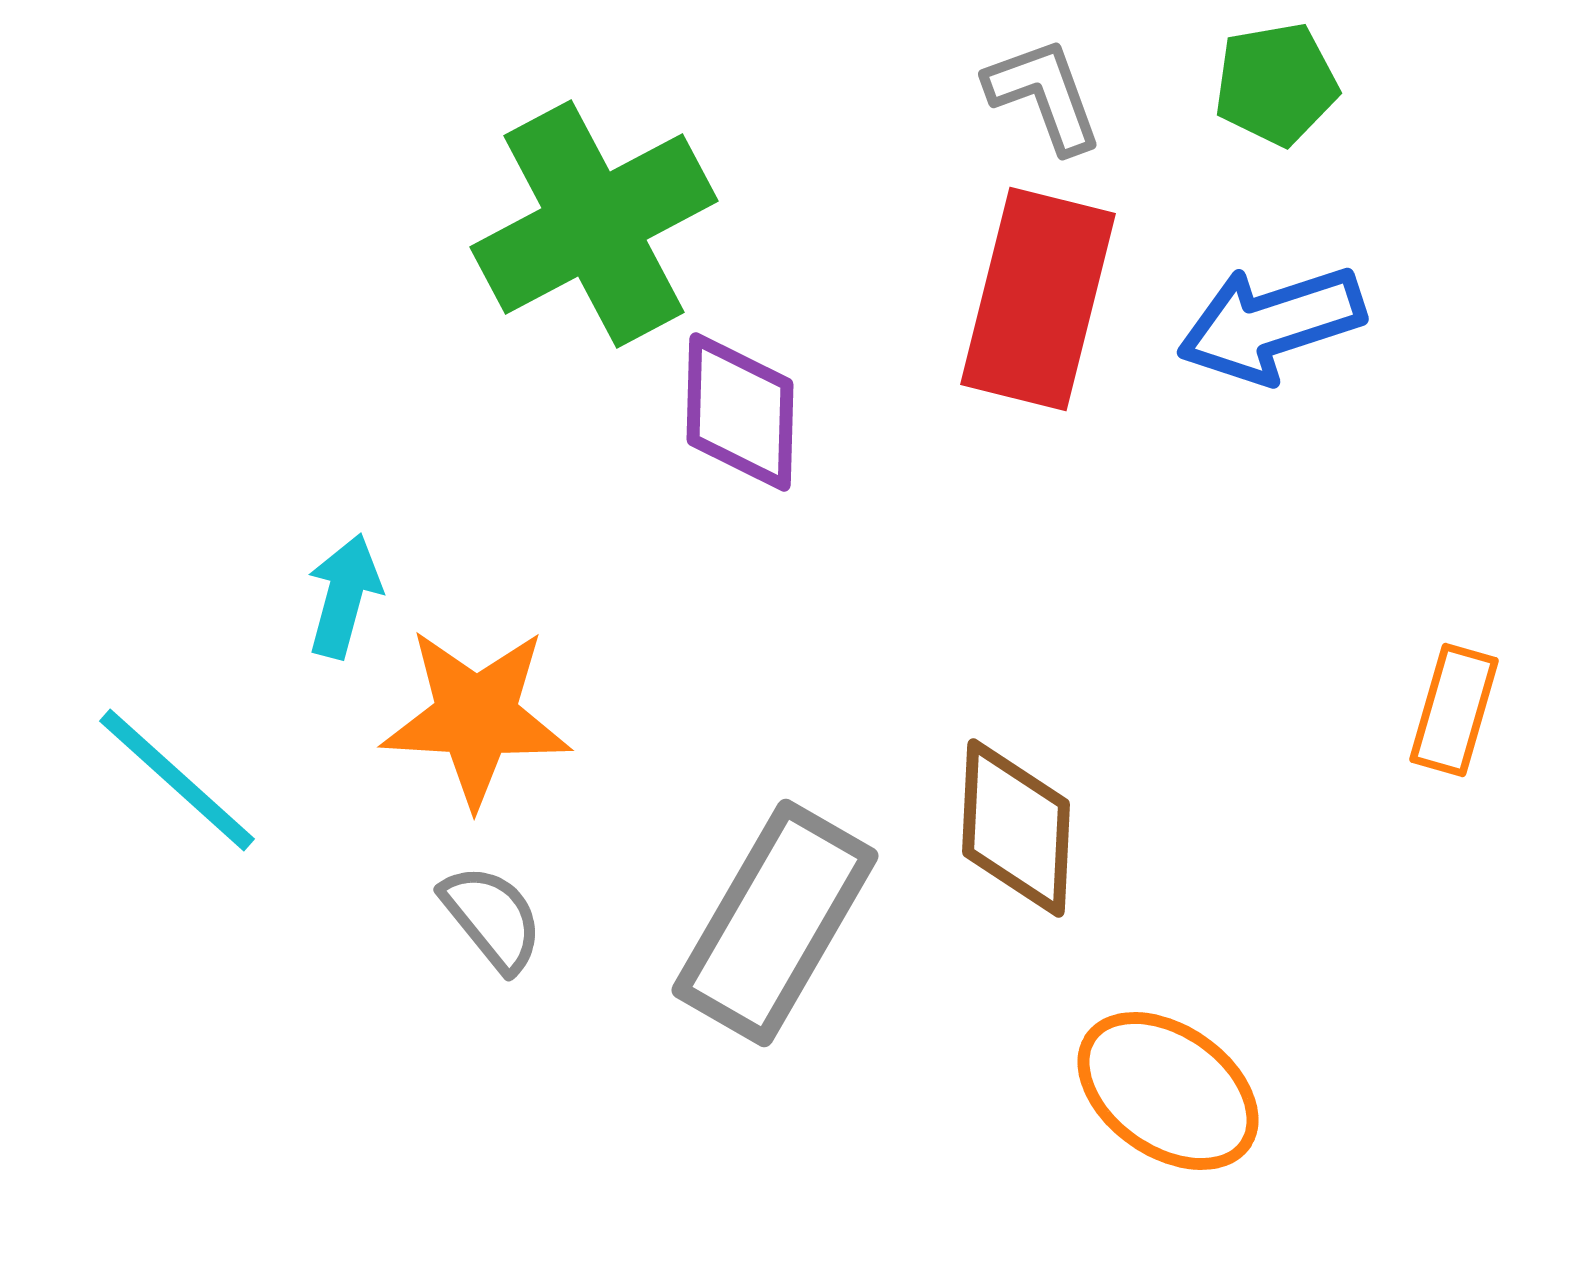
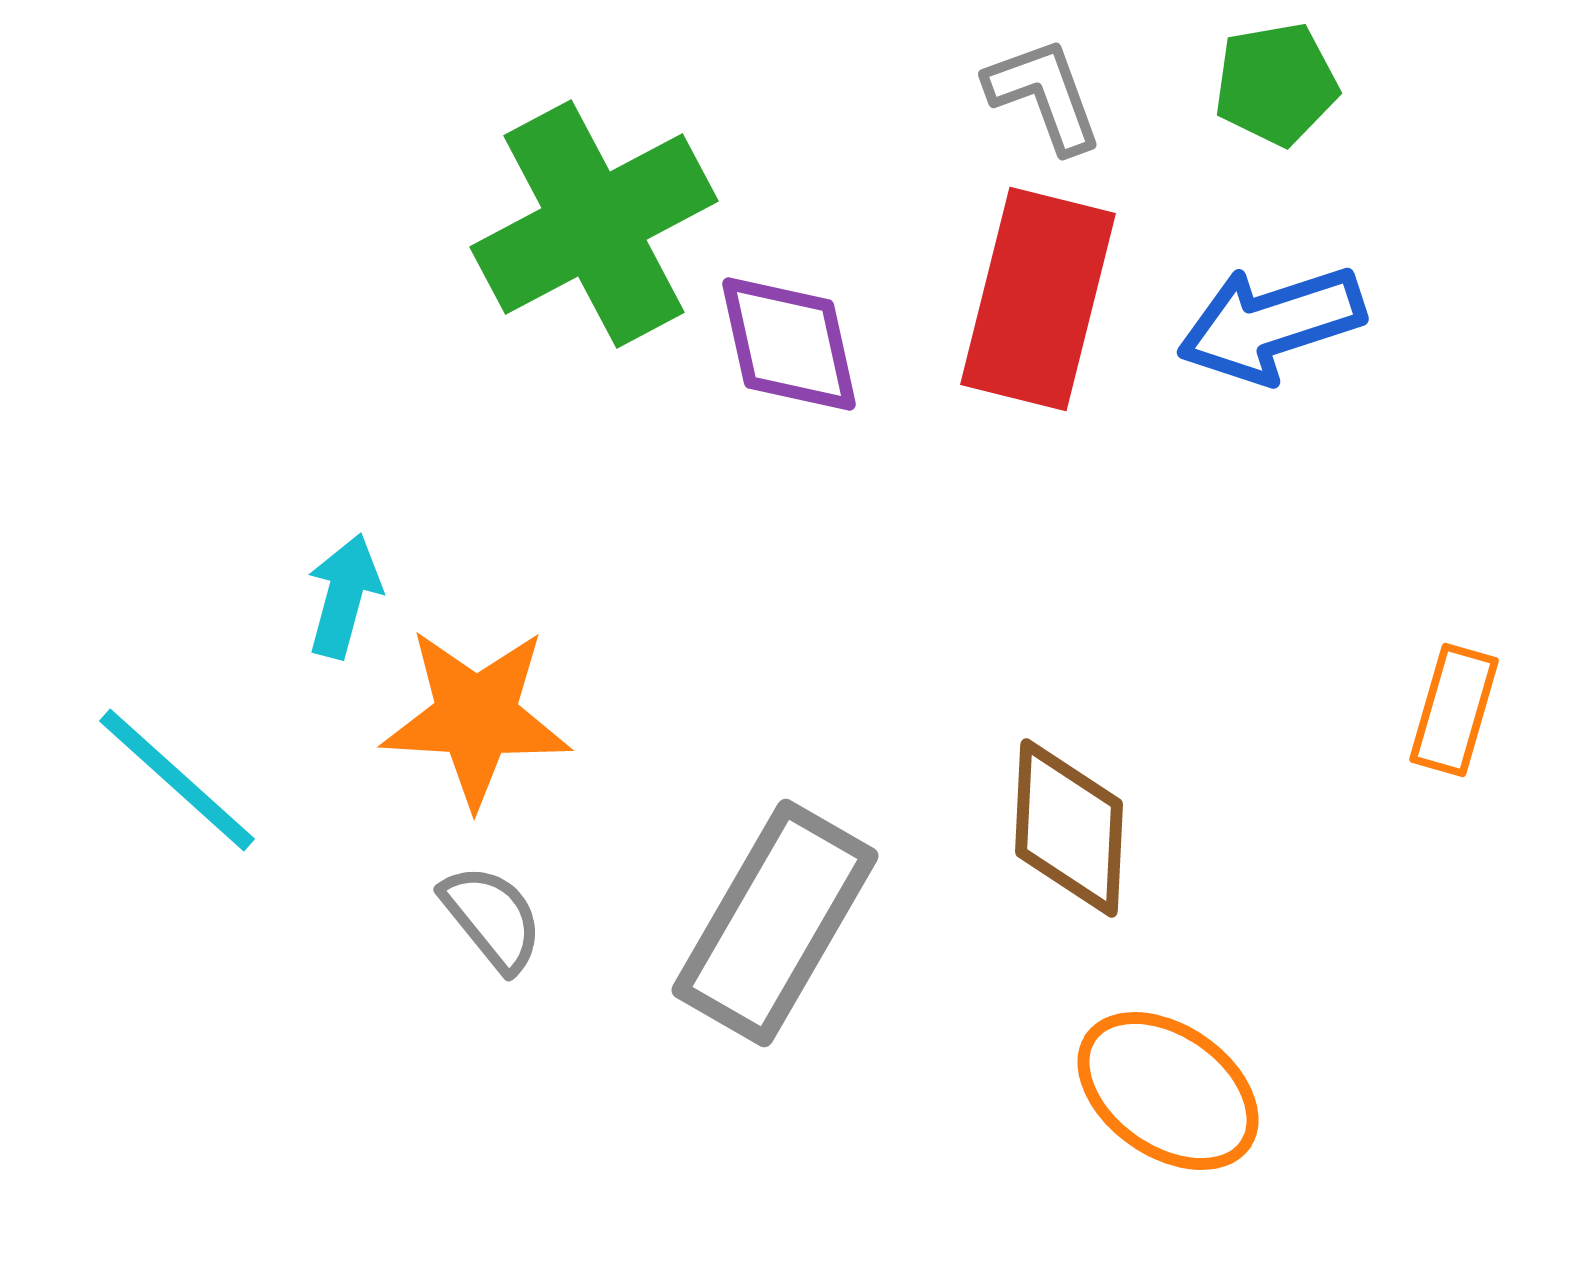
purple diamond: moved 49 px right, 68 px up; rotated 14 degrees counterclockwise
brown diamond: moved 53 px right
